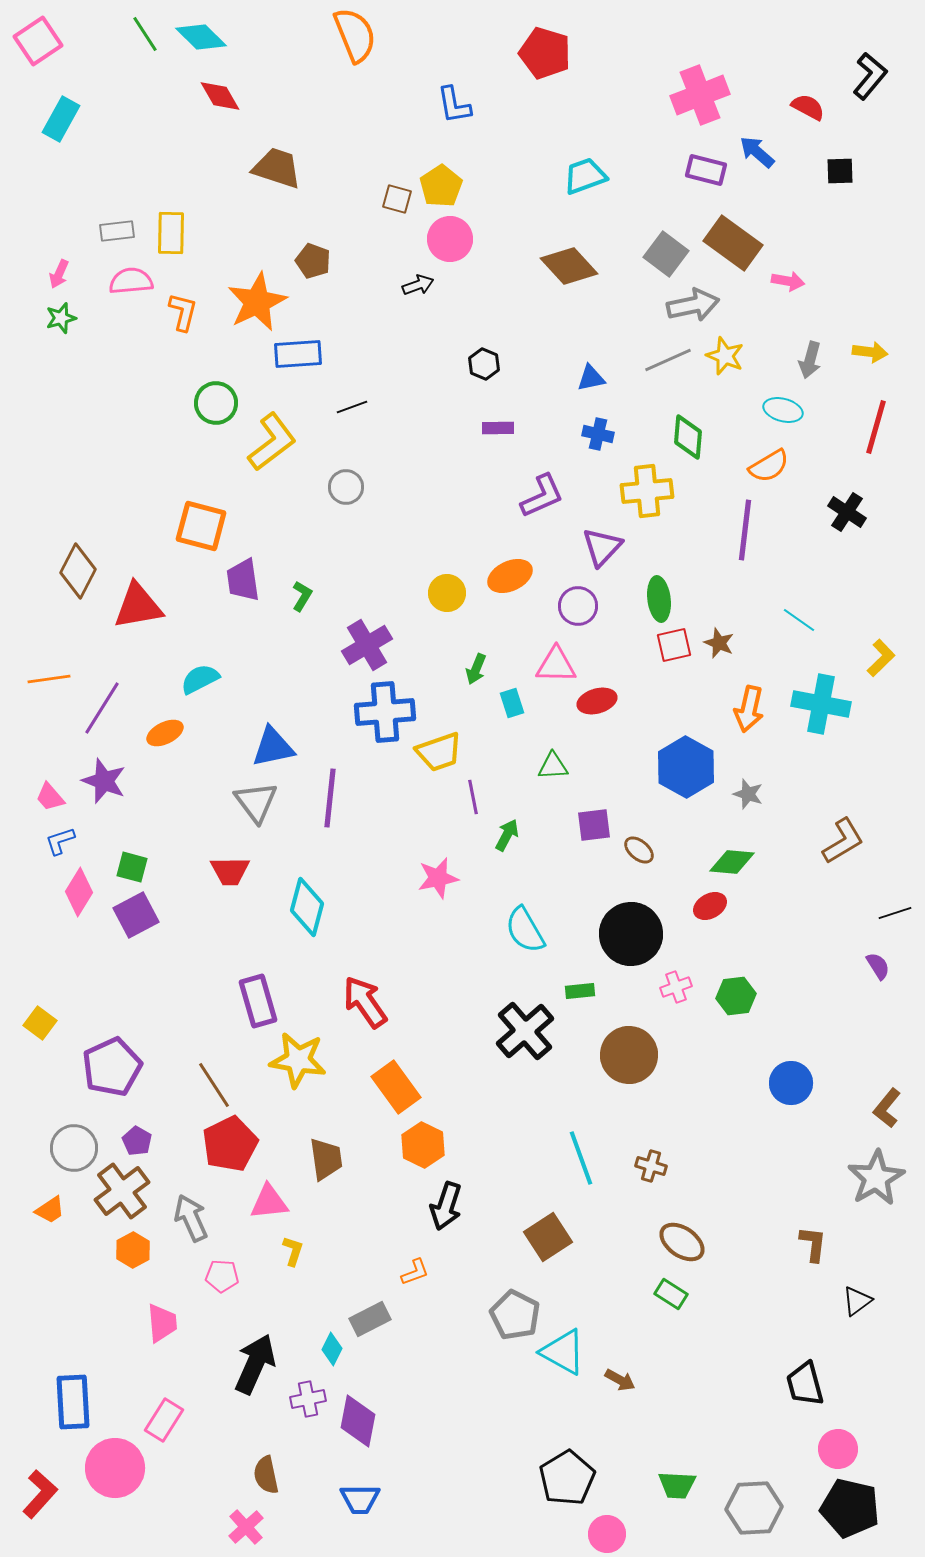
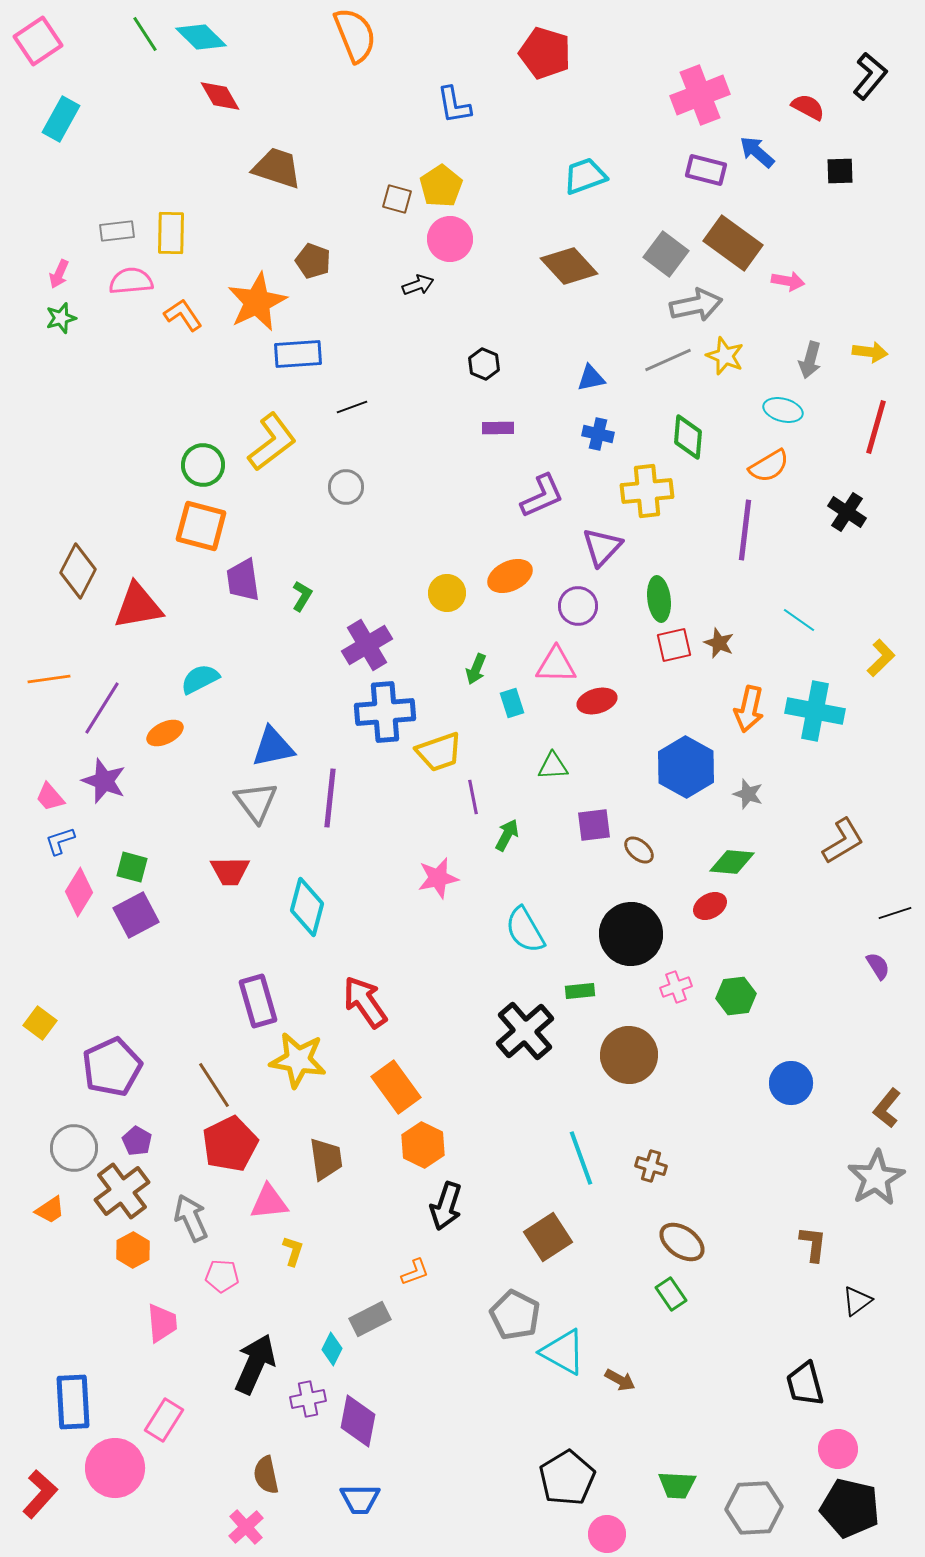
gray arrow at (693, 305): moved 3 px right
orange L-shape at (183, 312): moved 3 px down; rotated 48 degrees counterclockwise
green circle at (216, 403): moved 13 px left, 62 px down
cyan cross at (821, 704): moved 6 px left, 7 px down
green rectangle at (671, 1294): rotated 24 degrees clockwise
